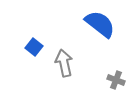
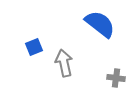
blue square: rotated 30 degrees clockwise
gray cross: moved 2 px up; rotated 12 degrees counterclockwise
